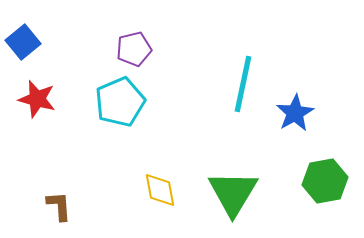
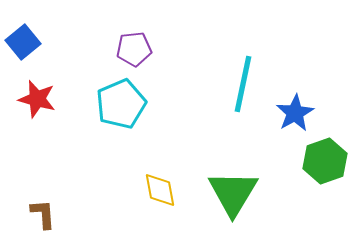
purple pentagon: rotated 8 degrees clockwise
cyan pentagon: moved 1 px right, 2 px down
green hexagon: moved 20 px up; rotated 9 degrees counterclockwise
brown L-shape: moved 16 px left, 8 px down
